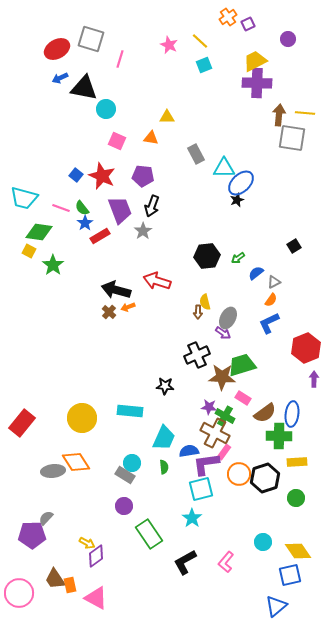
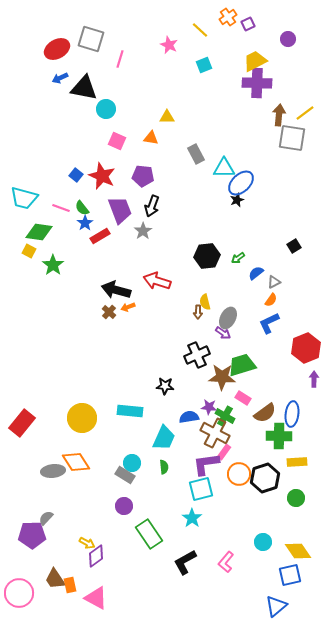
yellow line at (200, 41): moved 11 px up
yellow line at (305, 113): rotated 42 degrees counterclockwise
blue semicircle at (189, 451): moved 34 px up
